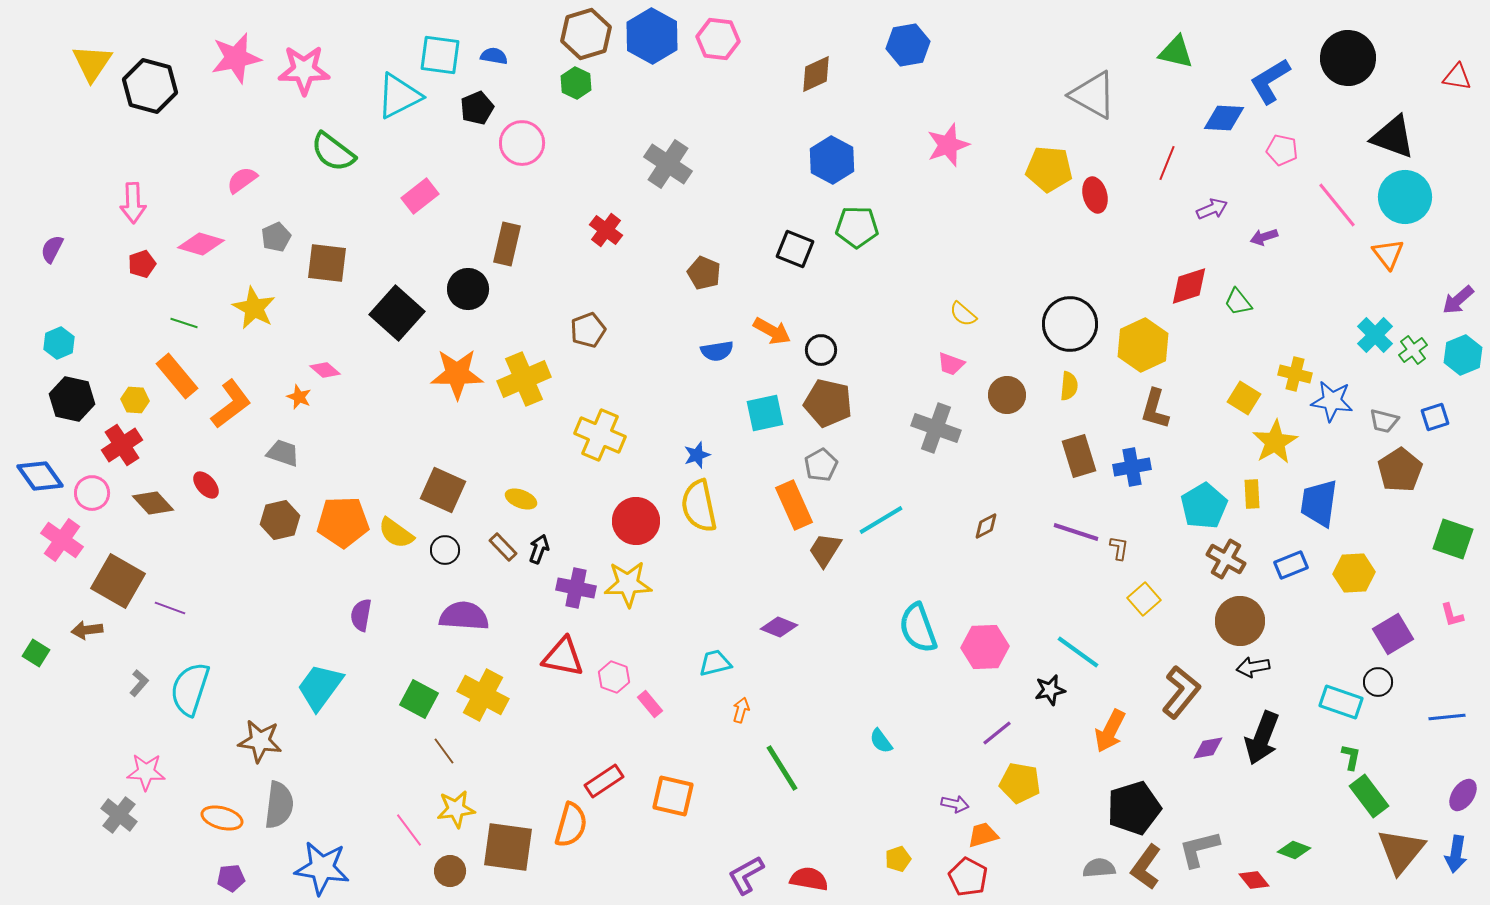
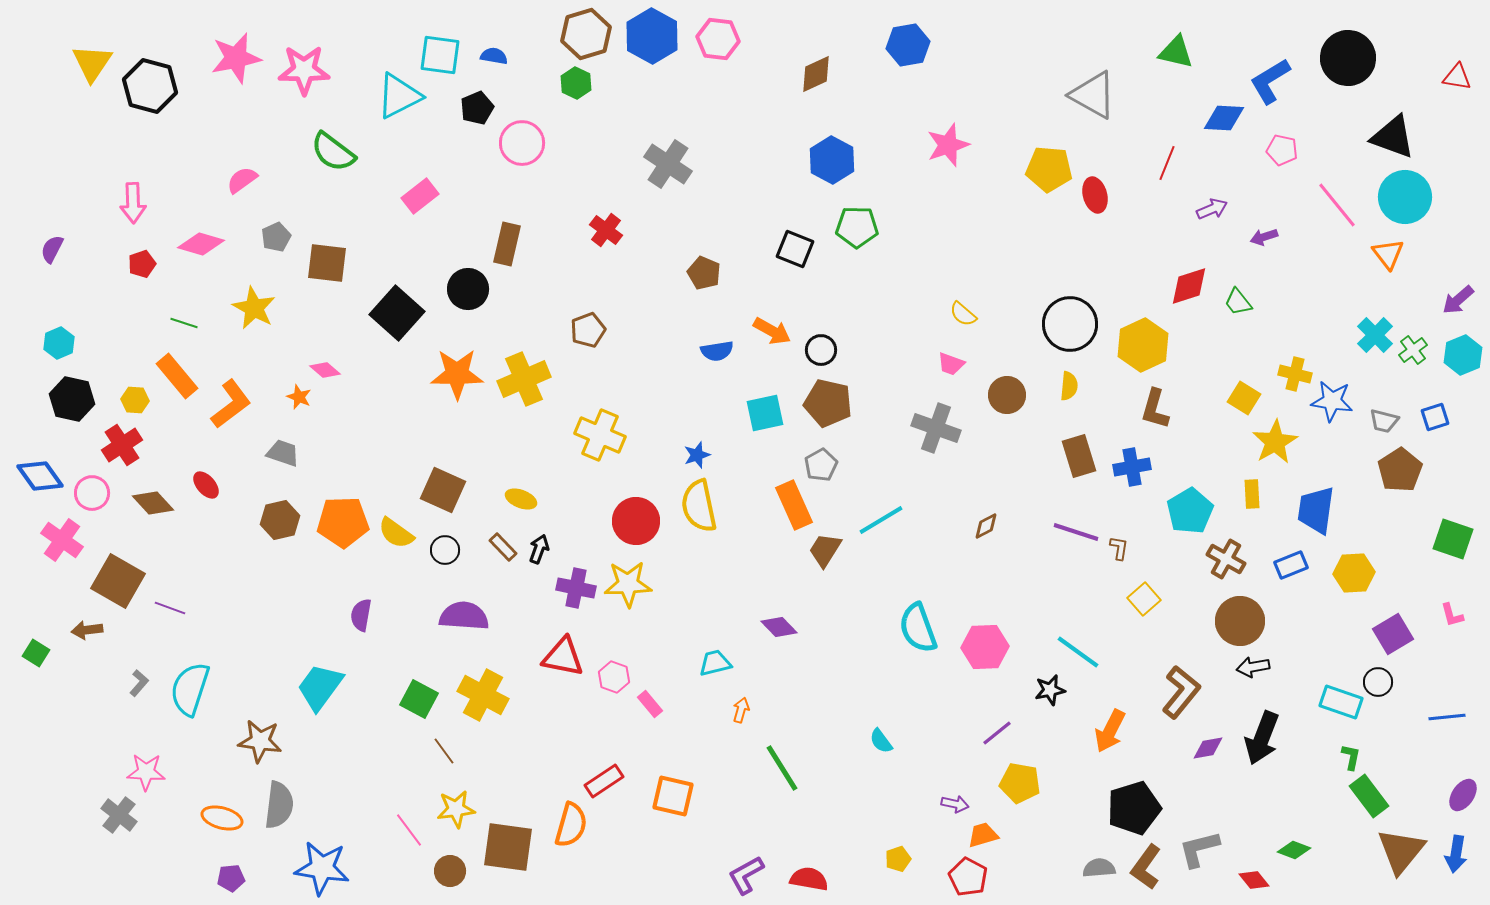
blue trapezoid at (1319, 503): moved 3 px left, 7 px down
cyan pentagon at (1204, 506): moved 14 px left, 5 px down
purple diamond at (779, 627): rotated 24 degrees clockwise
